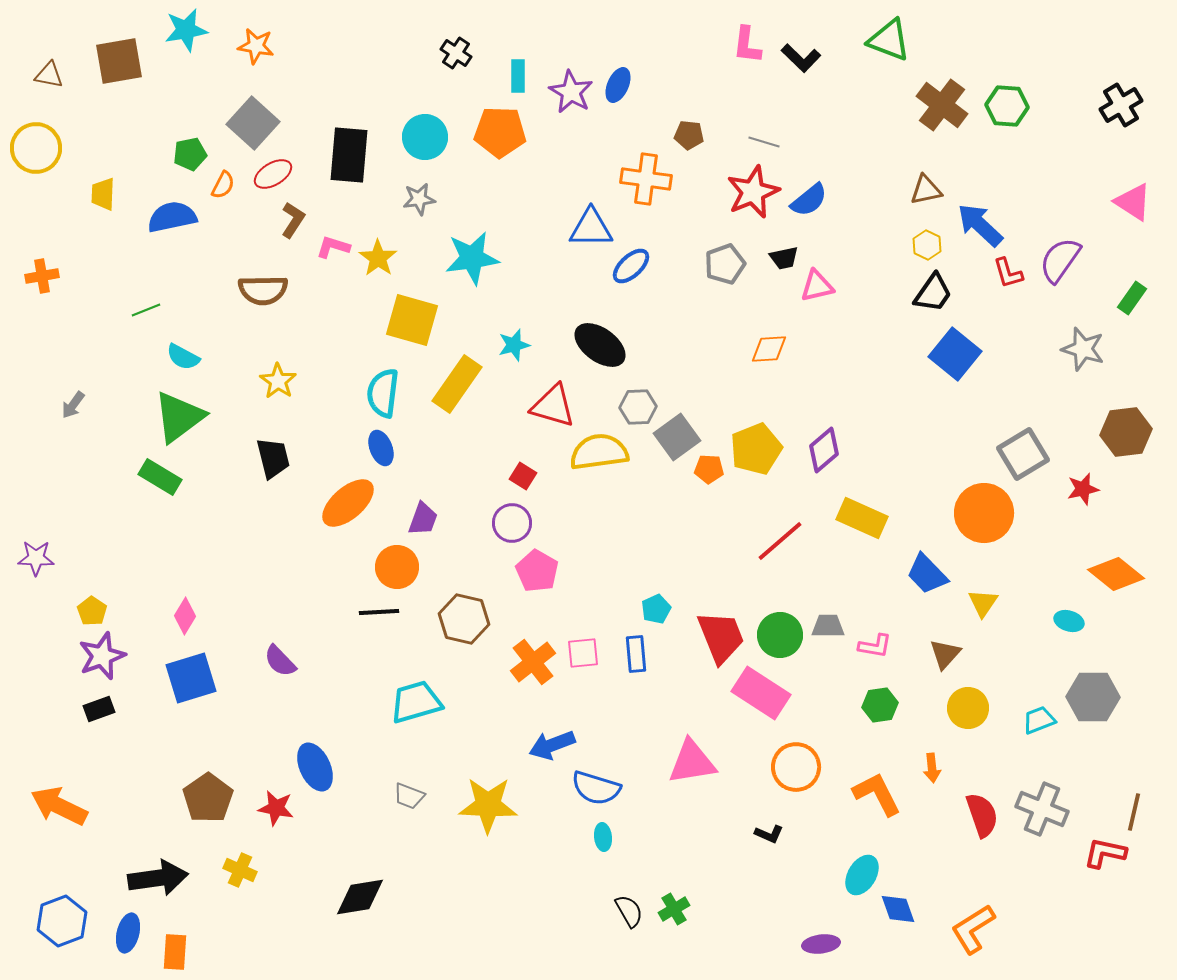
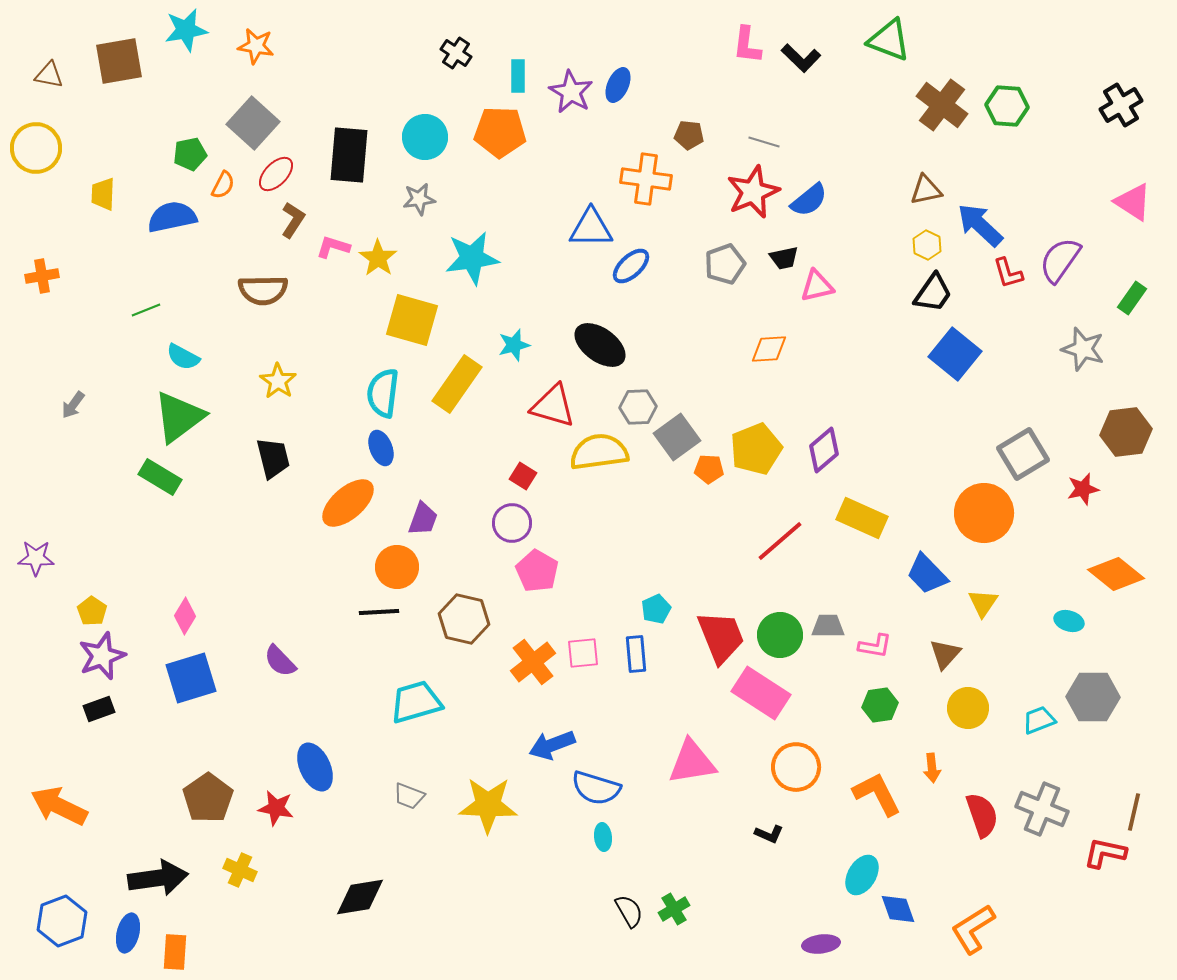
red ellipse at (273, 174): moved 3 px right; rotated 15 degrees counterclockwise
